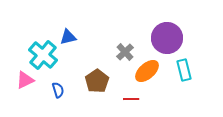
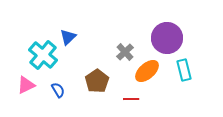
blue triangle: rotated 30 degrees counterclockwise
pink triangle: moved 1 px right, 5 px down
blue semicircle: rotated 14 degrees counterclockwise
